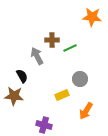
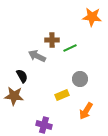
gray arrow: rotated 36 degrees counterclockwise
